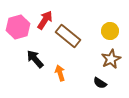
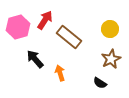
yellow circle: moved 2 px up
brown rectangle: moved 1 px right, 1 px down
